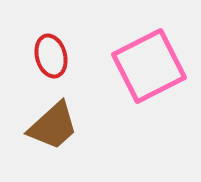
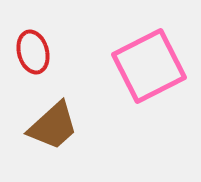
red ellipse: moved 18 px left, 4 px up
